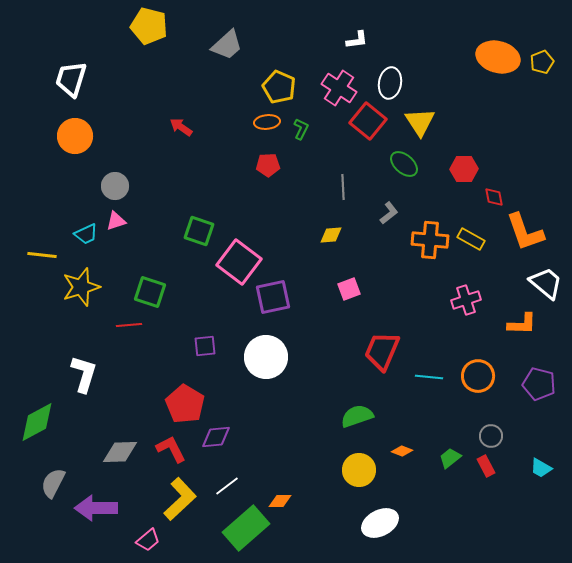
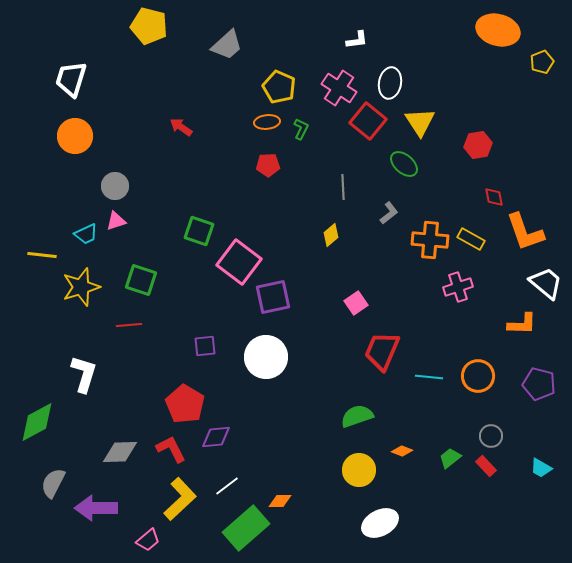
orange ellipse at (498, 57): moved 27 px up
red hexagon at (464, 169): moved 14 px right, 24 px up; rotated 8 degrees counterclockwise
yellow diamond at (331, 235): rotated 35 degrees counterclockwise
pink square at (349, 289): moved 7 px right, 14 px down; rotated 15 degrees counterclockwise
green square at (150, 292): moved 9 px left, 12 px up
pink cross at (466, 300): moved 8 px left, 13 px up
red rectangle at (486, 466): rotated 15 degrees counterclockwise
